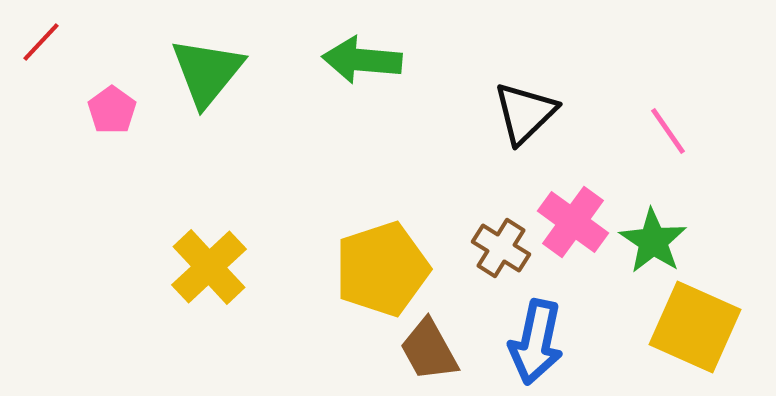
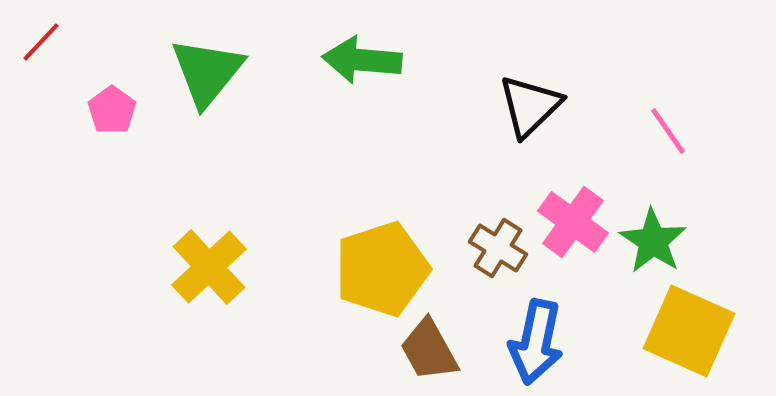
black triangle: moved 5 px right, 7 px up
brown cross: moved 3 px left
yellow square: moved 6 px left, 4 px down
